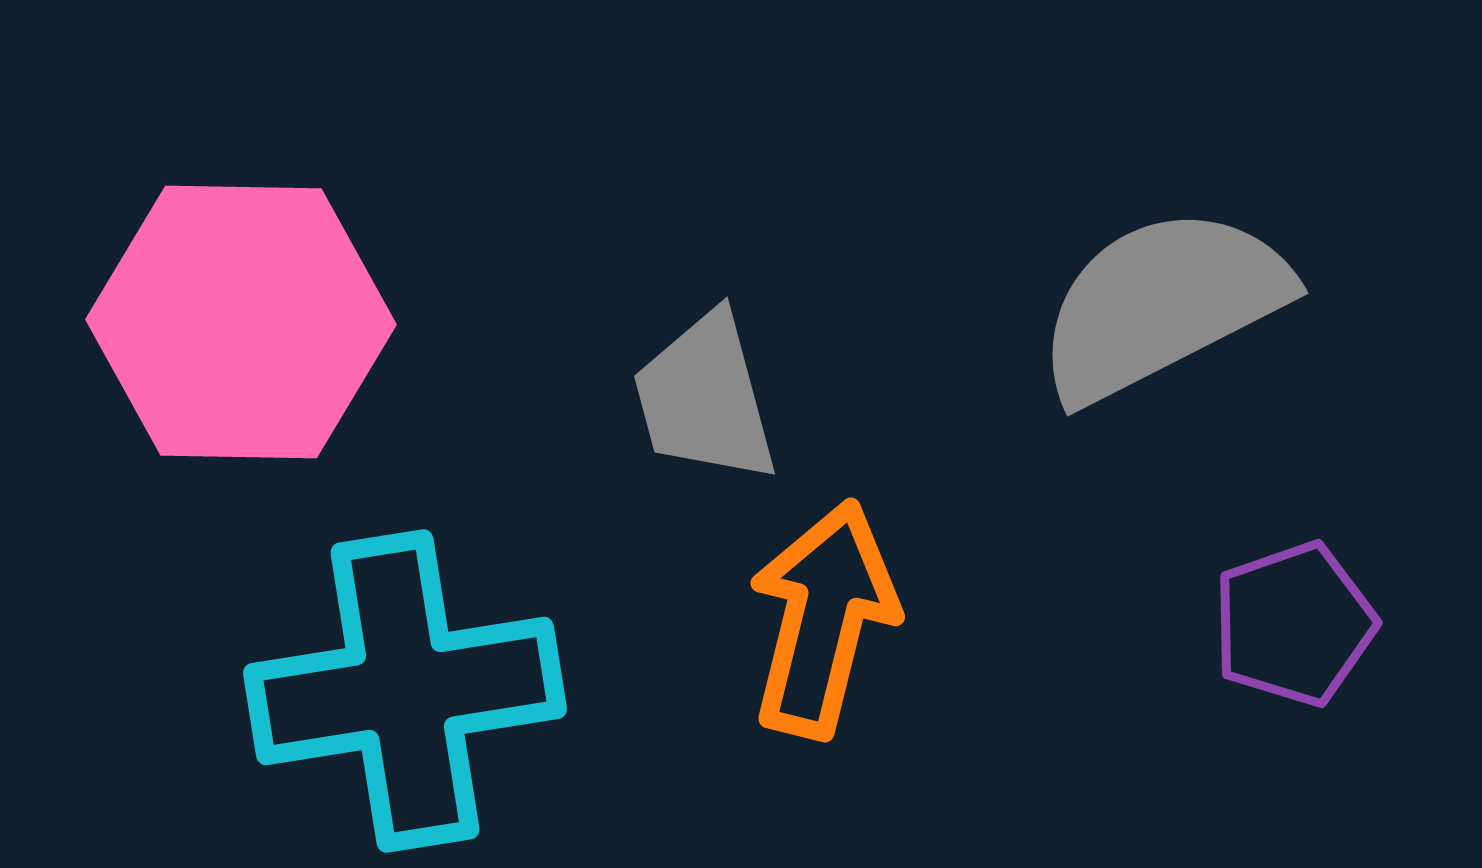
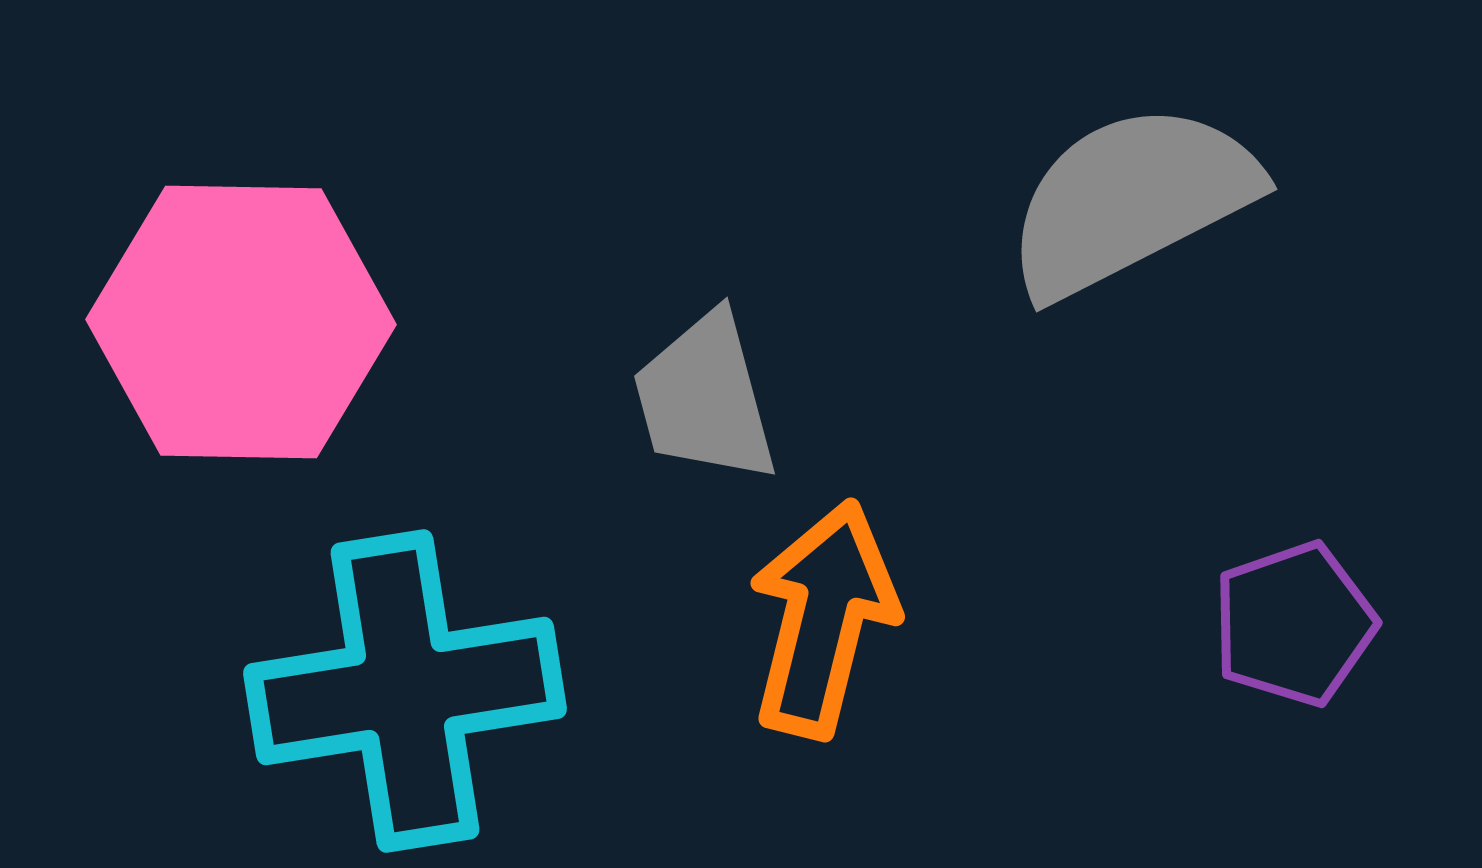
gray semicircle: moved 31 px left, 104 px up
